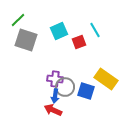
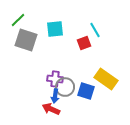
cyan square: moved 4 px left, 2 px up; rotated 18 degrees clockwise
red square: moved 5 px right, 1 px down
red arrow: moved 2 px left, 1 px up
